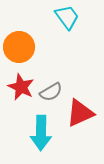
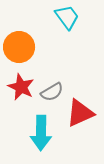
gray semicircle: moved 1 px right
